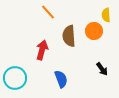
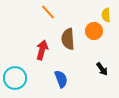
brown semicircle: moved 1 px left, 3 px down
